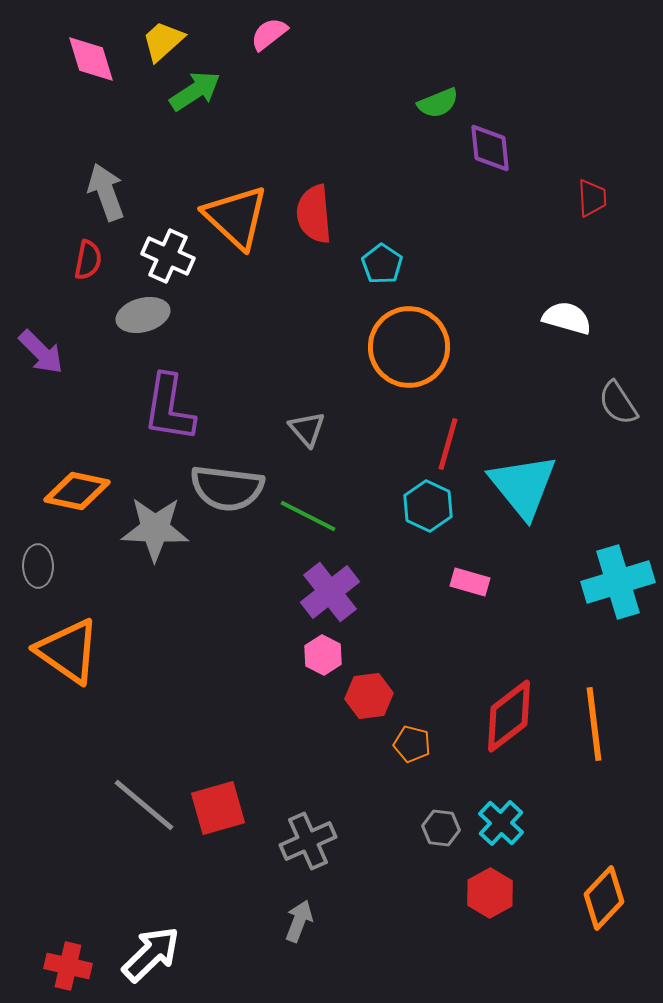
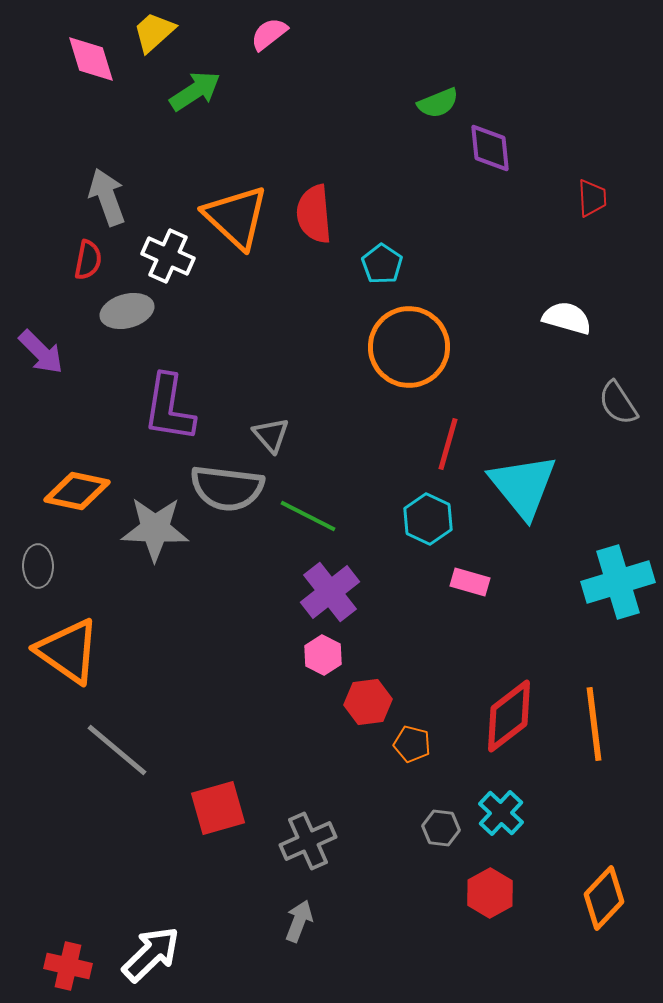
yellow trapezoid at (163, 41): moved 9 px left, 9 px up
gray arrow at (106, 192): moved 1 px right, 5 px down
gray ellipse at (143, 315): moved 16 px left, 4 px up
gray triangle at (307, 429): moved 36 px left, 6 px down
cyan hexagon at (428, 506): moved 13 px down
red hexagon at (369, 696): moved 1 px left, 6 px down
gray line at (144, 805): moved 27 px left, 55 px up
cyan cross at (501, 823): moved 10 px up
